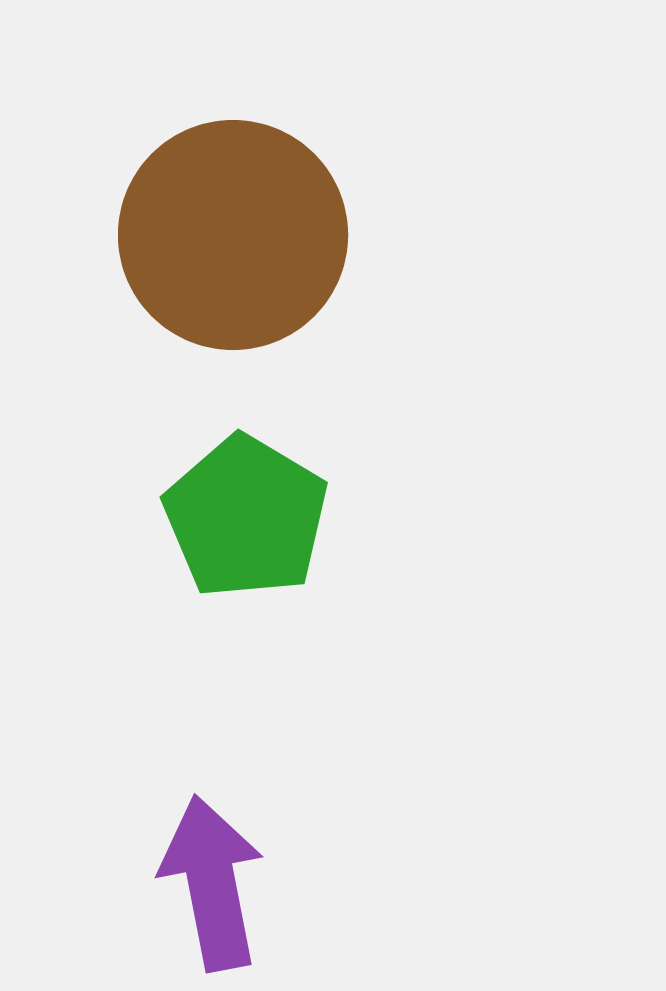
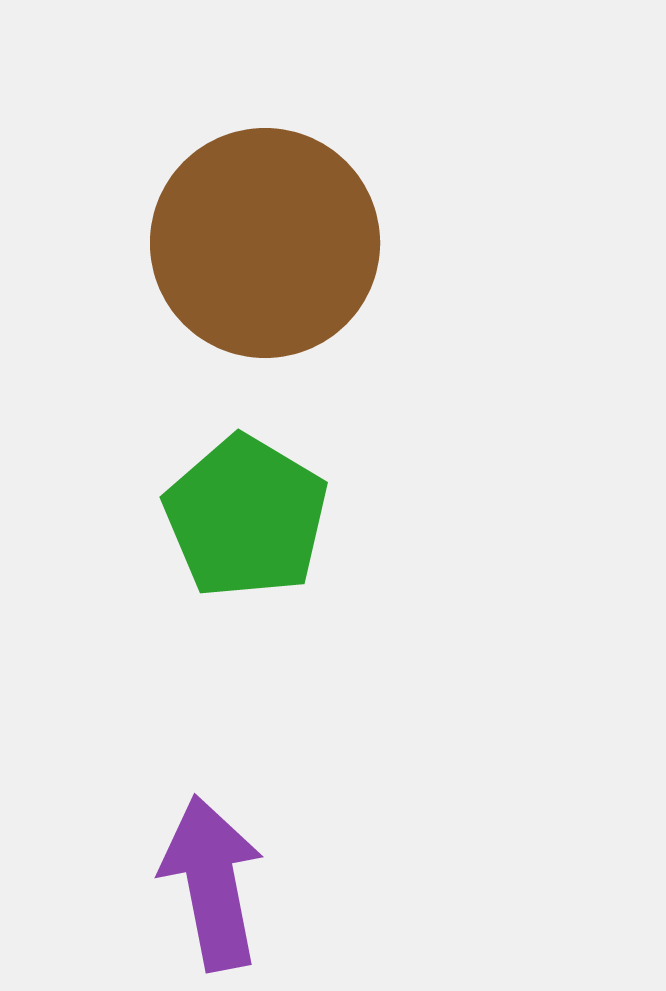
brown circle: moved 32 px right, 8 px down
